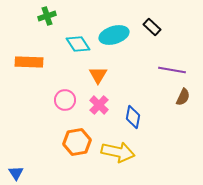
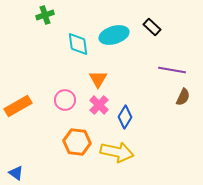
green cross: moved 2 px left, 1 px up
cyan diamond: rotated 25 degrees clockwise
orange rectangle: moved 11 px left, 44 px down; rotated 32 degrees counterclockwise
orange triangle: moved 4 px down
blue diamond: moved 8 px left; rotated 20 degrees clockwise
orange hexagon: rotated 16 degrees clockwise
yellow arrow: moved 1 px left
blue triangle: rotated 21 degrees counterclockwise
